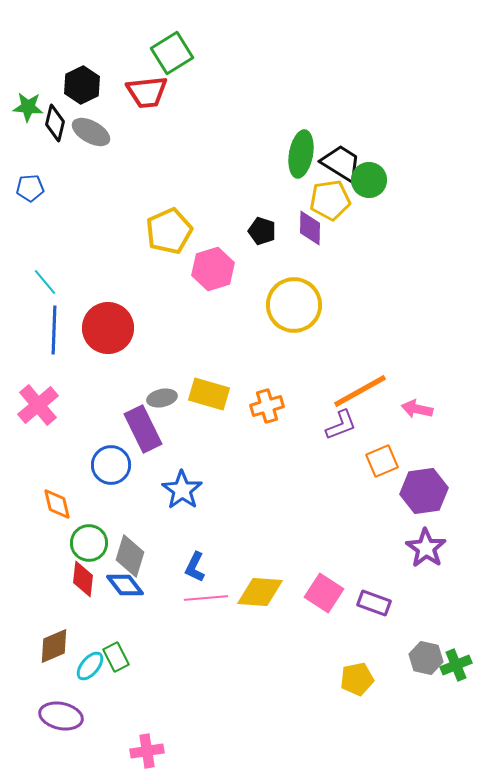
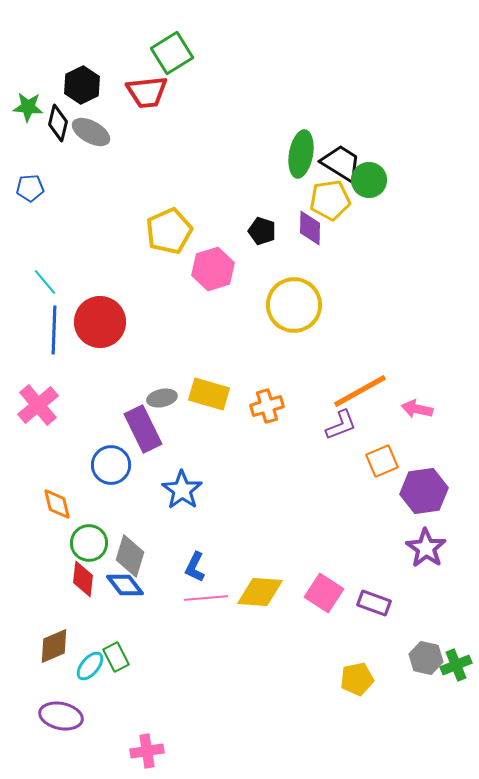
black diamond at (55, 123): moved 3 px right
red circle at (108, 328): moved 8 px left, 6 px up
